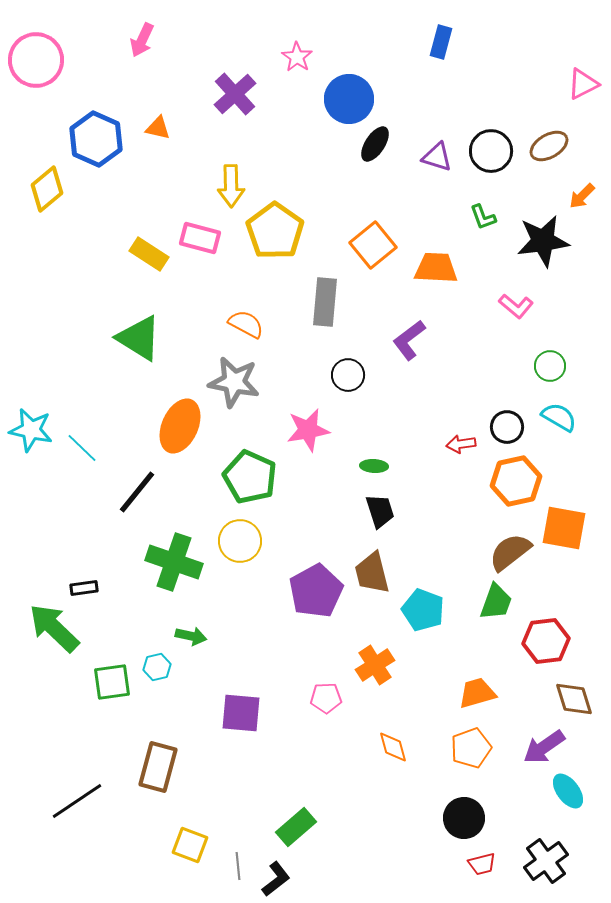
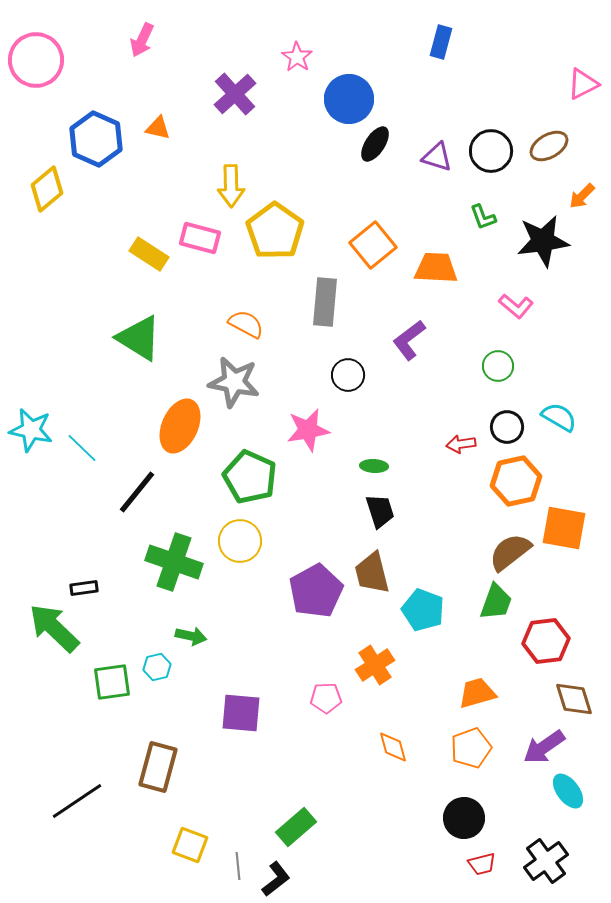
green circle at (550, 366): moved 52 px left
